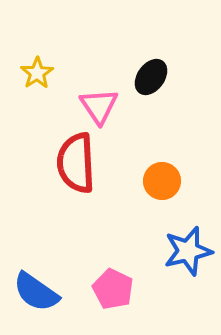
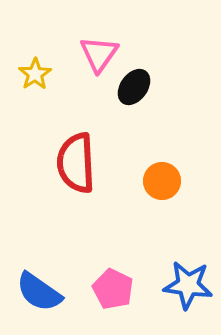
yellow star: moved 2 px left, 1 px down
black ellipse: moved 17 px left, 10 px down
pink triangle: moved 52 px up; rotated 9 degrees clockwise
blue star: moved 34 px down; rotated 21 degrees clockwise
blue semicircle: moved 3 px right
